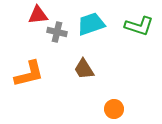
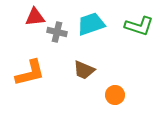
red triangle: moved 3 px left, 2 px down
brown trapezoid: moved 1 px down; rotated 35 degrees counterclockwise
orange L-shape: moved 1 px right, 1 px up
orange circle: moved 1 px right, 14 px up
